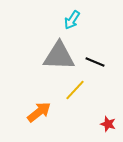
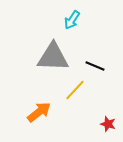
gray triangle: moved 6 px left, 1 px down
black line: moved 4 px down
